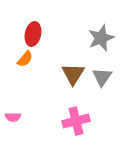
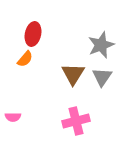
gray star: moved 7 px down
